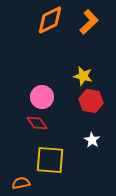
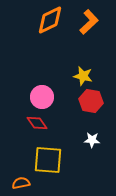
white star: rotated 28 degrees counterclockwise
yellow square: moved 2 px left
